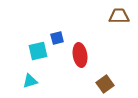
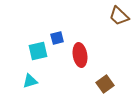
brown trapezoid: rotated 135 degrees counterclockwise
